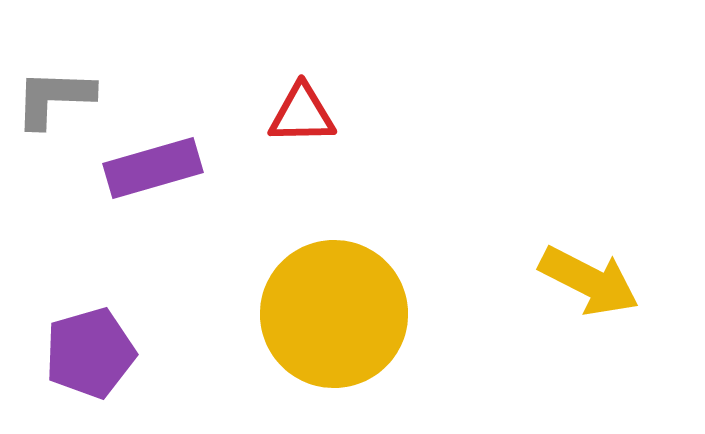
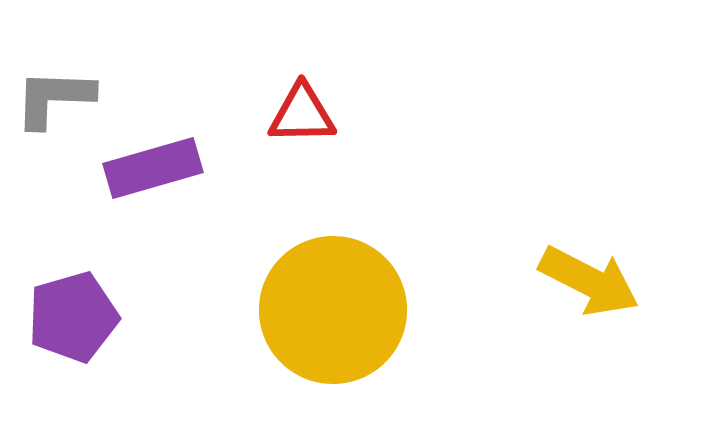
yellow circle: moved 1 px left, 4 px up
purple pentagon: moved 17 px left, 36 px up
